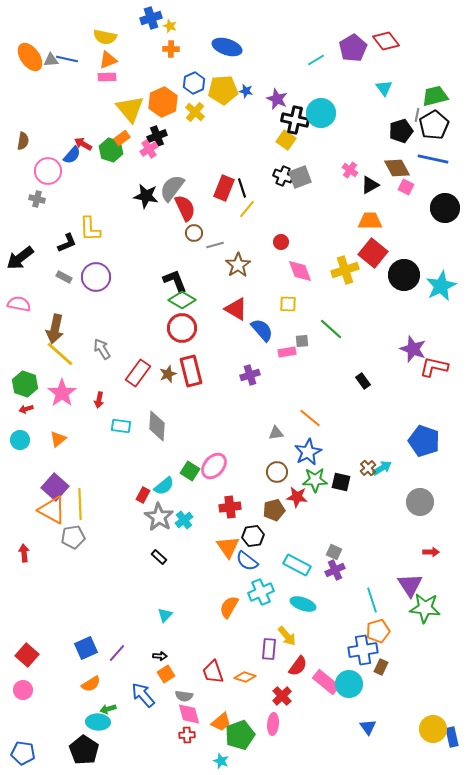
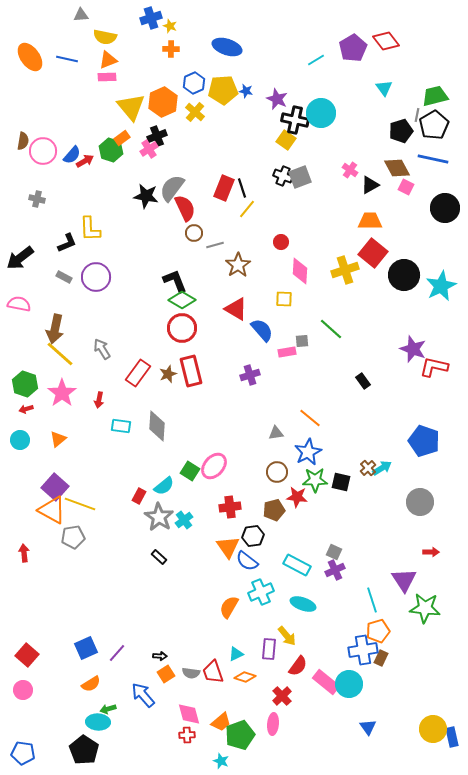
gray triangle at (51, 60): moved 30 px right, 45 px up
yellow triangle at (130, 109): moved 1 px right, 2 px up
red arrow at (83, 144): moved 2 px right, 17 px down; rotated 120 degrees clockwise
pink circle at (48, 171): moved 5 px left, 20 px up
pink diamond at (300, 271): rotated 24 degrees clockwise
yellow square at (288, 304): moved 4 px left, 5 px up
red rectangle at (143, 495): moved 4 px left, 1 px down
yellow line at (80, 504): rotated 68 degrees counterclockwise
purple triangle at (410, 585): moved 6 px left, 5 px up
cyan triangle at (165, 615): moved 71 px right, 39 px down; rotated 21 degrees clockwise
brown rectangle at (381, 667): moved 9 px up
gray semicircle at (184, 696): moved 7 px right, 23 px up
